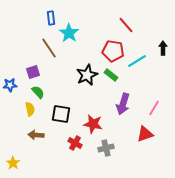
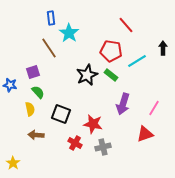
red pentagon: moved 2 px left
blue star: rotated 16 degrees clockwise
black square: rotated 12 degrees clockwise
gray cross: moved 3 px left, 1 px up
